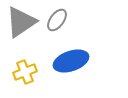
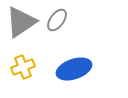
blue ellipse: moved 3 px right, 8 px down
yellow cross: moved 2 px left, 5 px up
